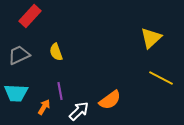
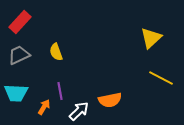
red rectangle: moved 10 px left, 6 px down
orange semicircle: rotated 25 degrees clockwise
